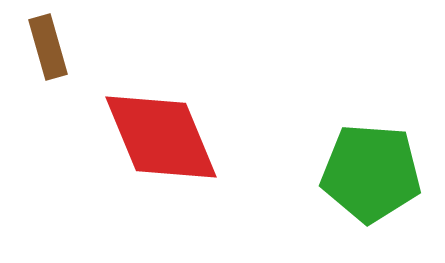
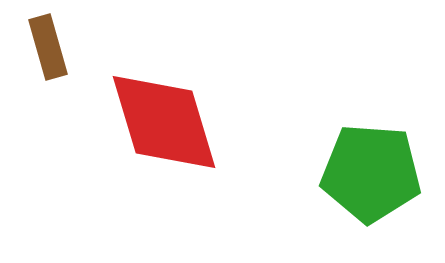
red diamond: moved 3 px right, 15 px up; rotated 6 degrees clockwise
